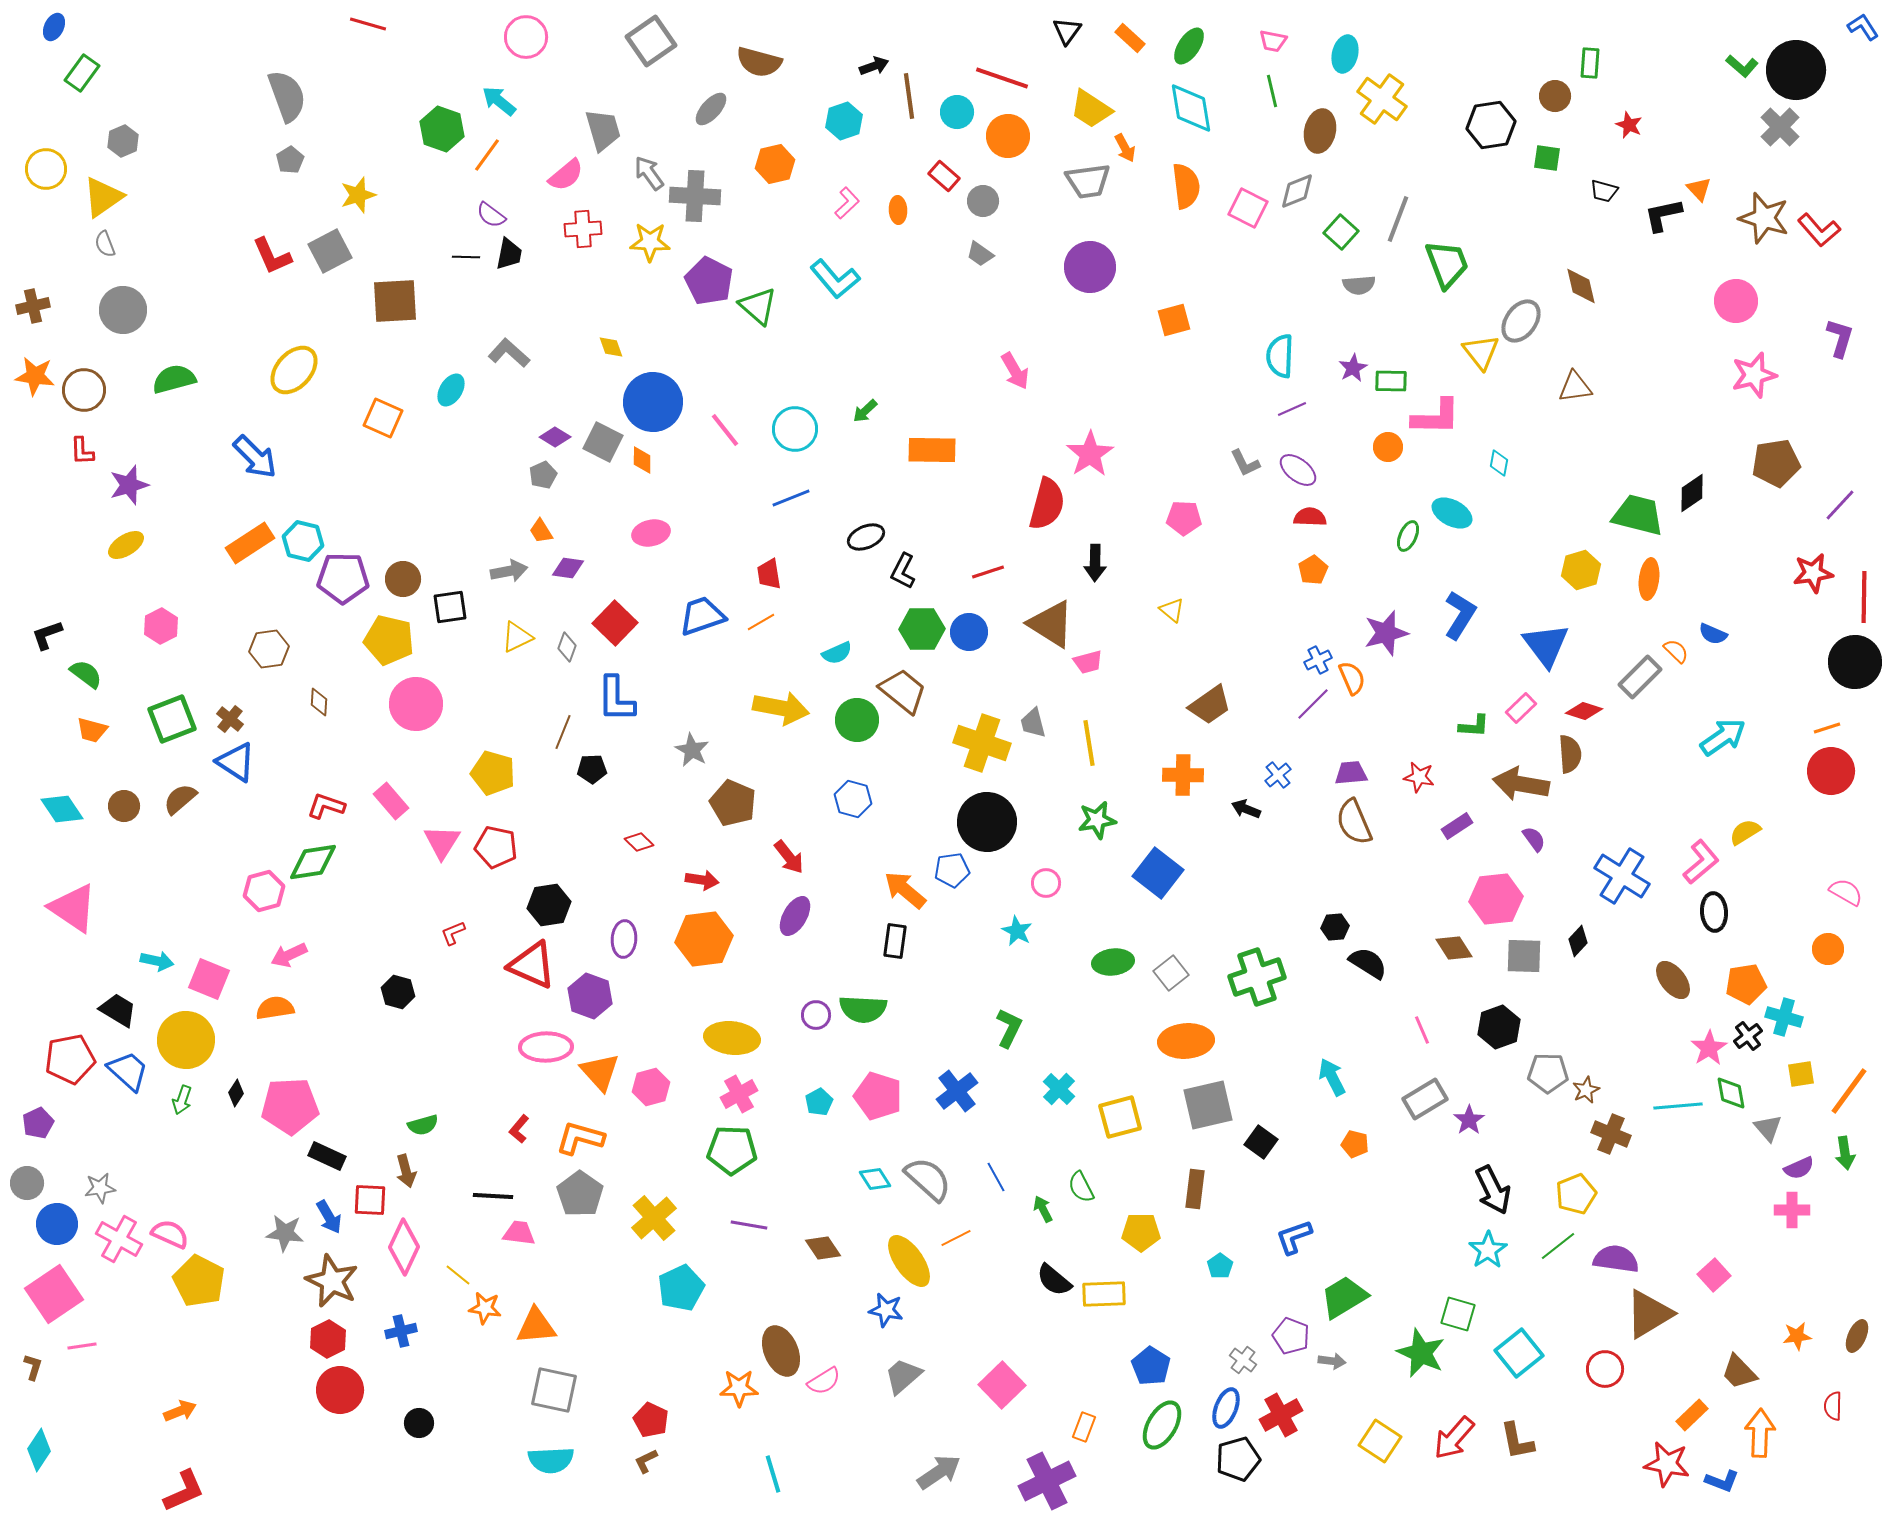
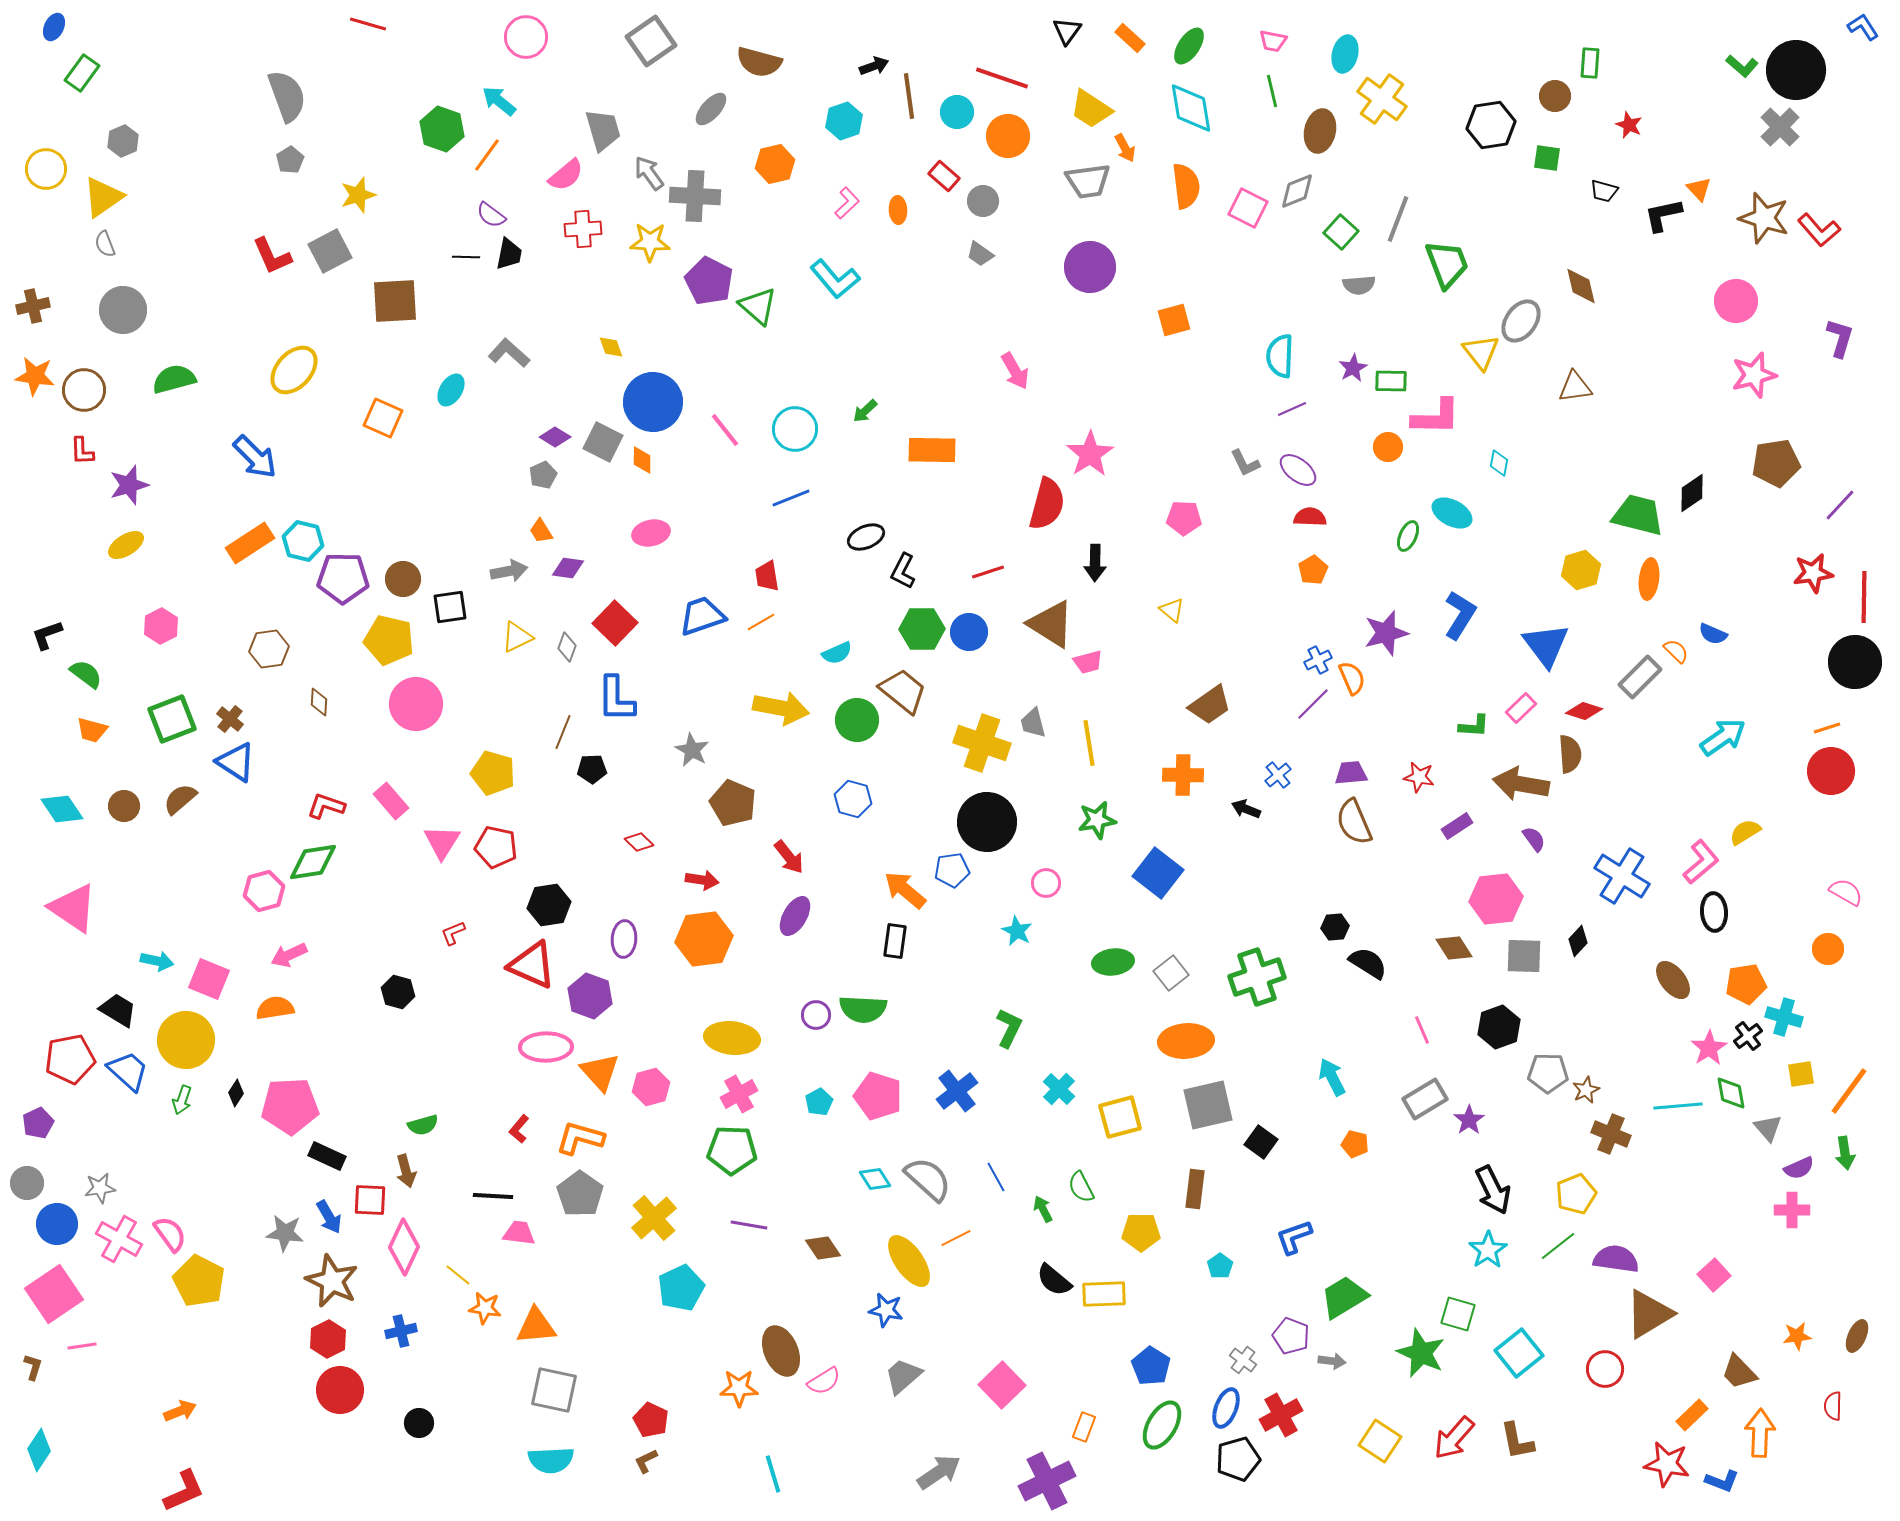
red trapezoid at (769, 574): moved 2 px left, 2 px down
pink semicircle at (170, 1234): rotated 30 degrees clockwise
